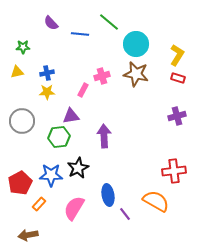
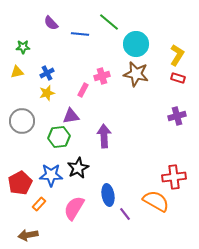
blue cross: rotated 16 degrees counterclockwise
yellow star: moved 1 px down; rotated 14 degrees counterclockwise
red cross: moved 6 px down
